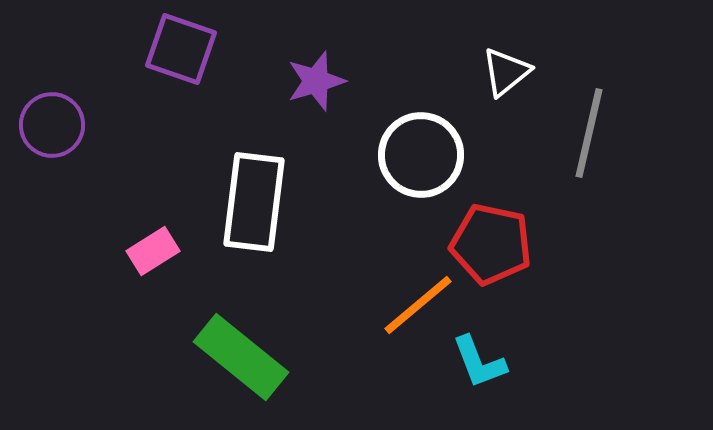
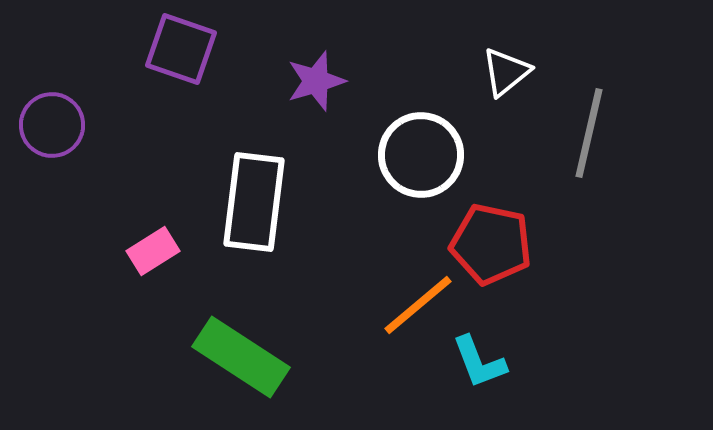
green rectangle: rotated 6 degrees counterclockwise
